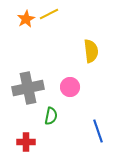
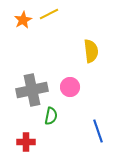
orange star: moved 3 px left, 1 px down
gray cross: moved 4 px right, 2 px down
